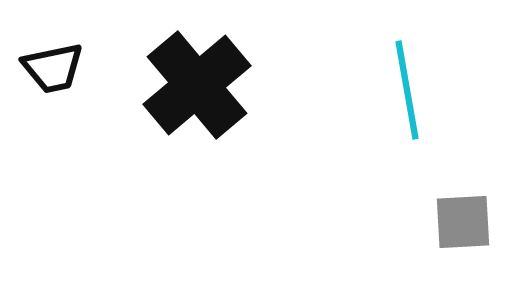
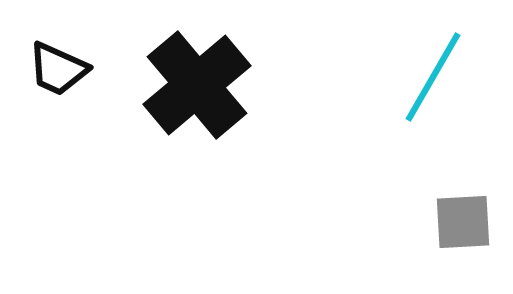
black trapezoid: moved 5 px right, 1 px down; rotated 36 degrees clockwise
cyan line: moved 26 px right, 13 px up; rotated 40 degrees clockwise
